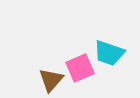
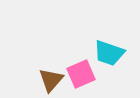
pink square: moved 1 px right, 6 px down
